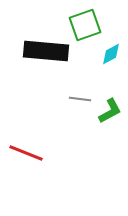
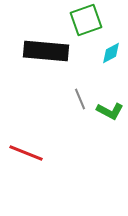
green square: moved 1 px right, 5 px up
cyan diamond: moved 1 px up
gray line: rotated 60 degrees clockwise
green L-shape: rotated 56 degrees clockwise
